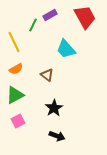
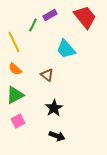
red trapezoid: rotated 10 degrees counterclockwise
orange semicircle: moved 1 px left; rotated 72 degrees clockwise
